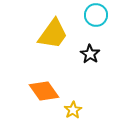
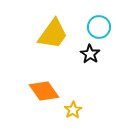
cyan circle: moved 3 px right, 12 px down
